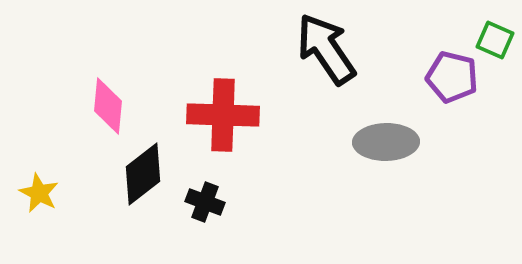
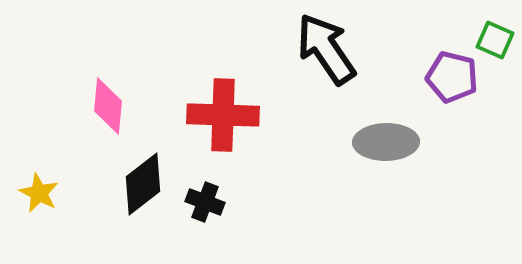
black diamond: moved 10 px down
